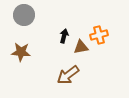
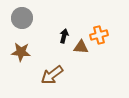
gray circle: moved 2 px left, 3 px down
brown triangle: rotated 14 degrees clockwise
brown arrow: moved 16 px left
